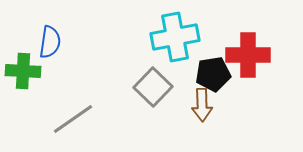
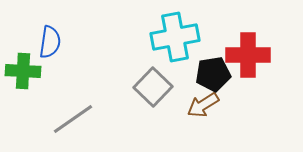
brown arrow: moved 1 px right; rotated 60 degrees clockwise
